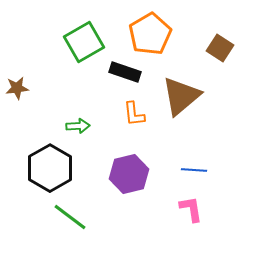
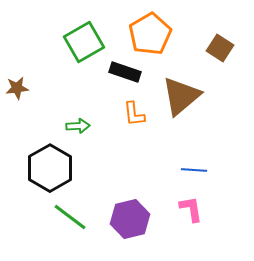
purple hexagon: moved 1 px right, 45 px down
